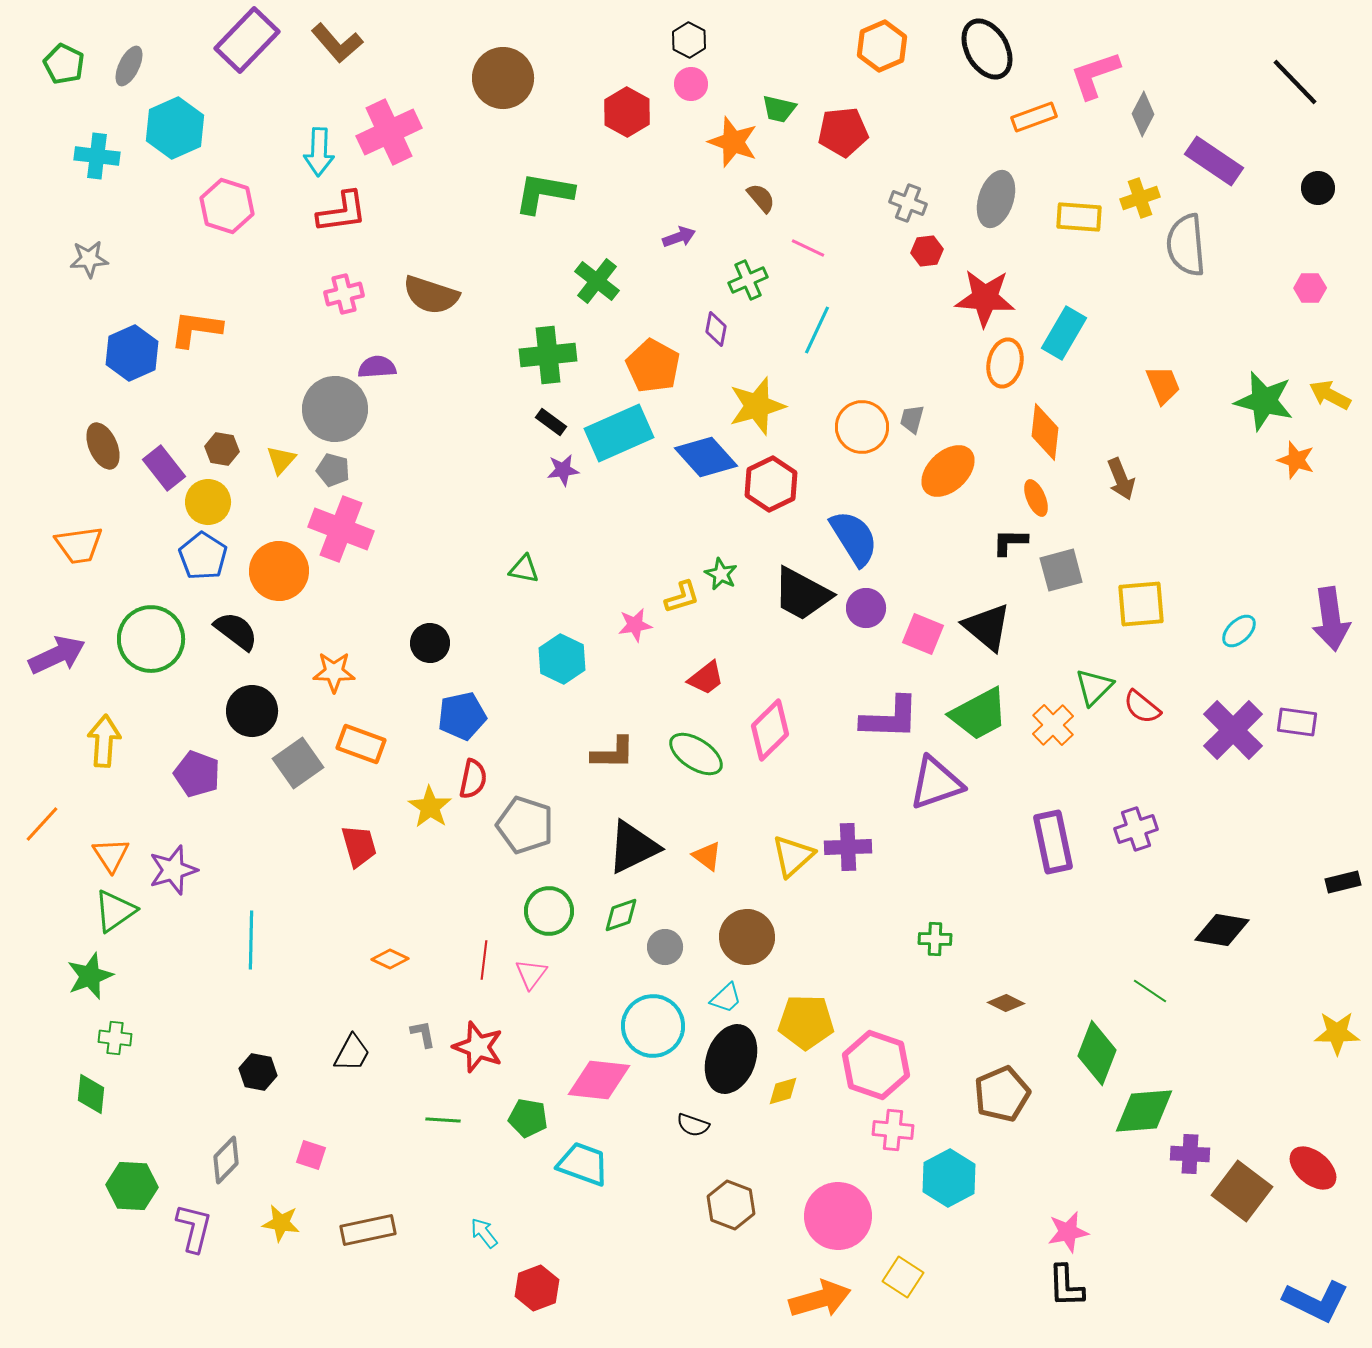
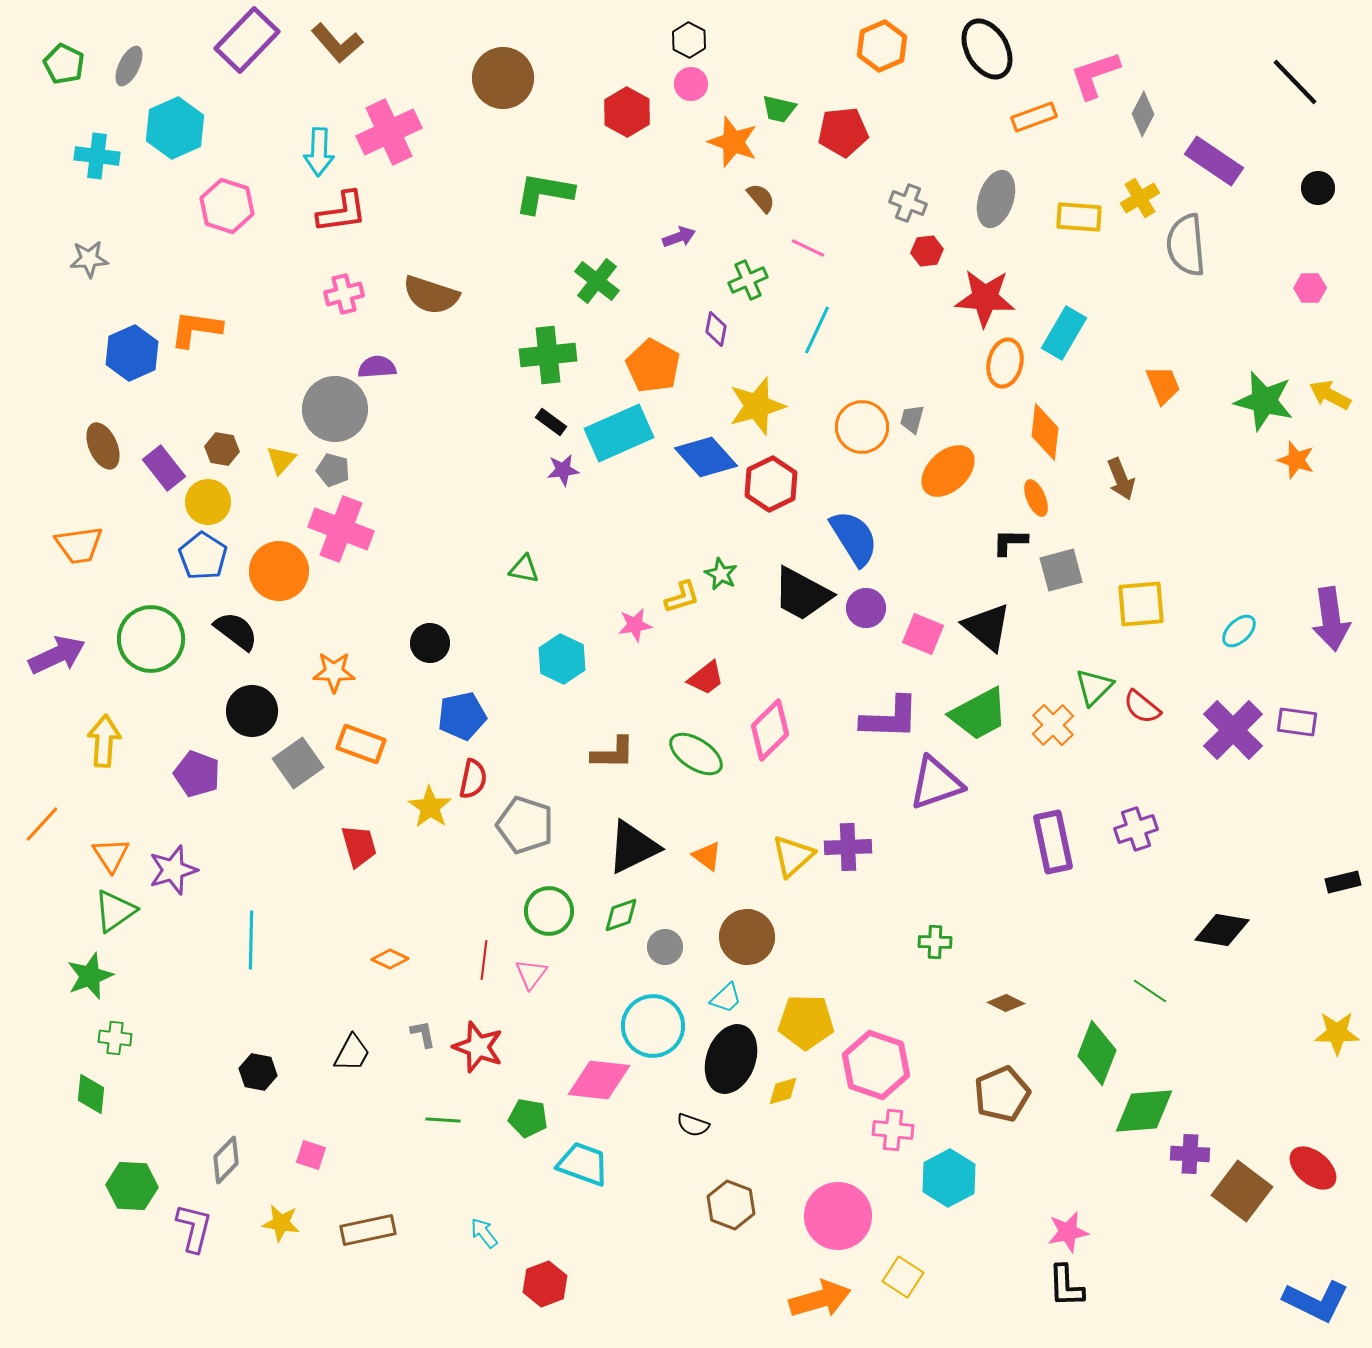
yellow cross at (1140, 198): rotated 12 degrees counterclockwise
green cross at (935, 939): moved 3 px down
red hexagon at (537, 1288): moved 8 px right, 4 px up
